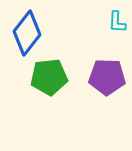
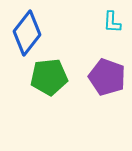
cyan L-shape: moved 5 px left
purple pentagon: rotated 18 degrees clockwise
